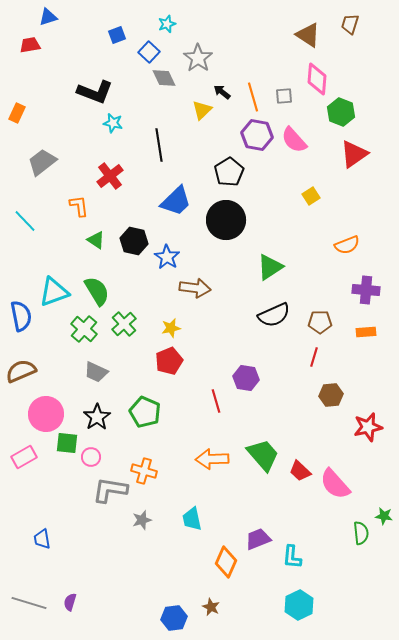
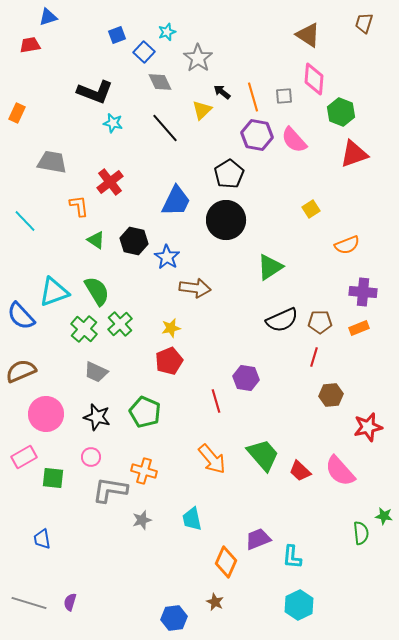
cyan star at (167, 24): moved 8 px down
brown trapezoid at (350, 24): moved 14 px right, 1 px up
blue square at (149, 52): moved 5 px left
gray diamond at (164, 78): moved 4 px left, 4 px down
pink diamond at (317, 79): moved 3 px left
black line at (159, 145): moved 6 px right, 17 px up; rotated 32 degrees counterclockwise
red triangle at (354, 154): rotated 16 degrees clockwise
gray trapezoid at (42, 162): moved 10 px right; rotated 48 degrees clockwise
black pentagon at (229, 172): moved 2 px down
red cross at (110, 176): moved 6 px down
yellow square at (311, 196): moved 13 px down
blue trapezoid at (176, 201): rotated 20 degrees counterclockwise
purple cross at (366, 290): moved 3 px left, 2 px down
black semicircle at (274, 315): moved 8 px right, 5 px down
blue semicircle at (21, 316): rotated 148 degrees clockwise
green cross at (124, 324): moved 4 px left
orange rectangle at (366, 332): moved 7 px left, 4 px up; rotated 18 degrees counterclockwise
black star at (97, 417): rotated 24 degrees counterclockwise
green square at (67, 443): moved 14 px left, 35 px down
orange arrow at (212, 459): rotated 128 degrees counterclockwise
pink semicircle at (335, 484): moved 5 px right, 13 px up
brown star at (211, 607): moved 4 px right, 5 px up
